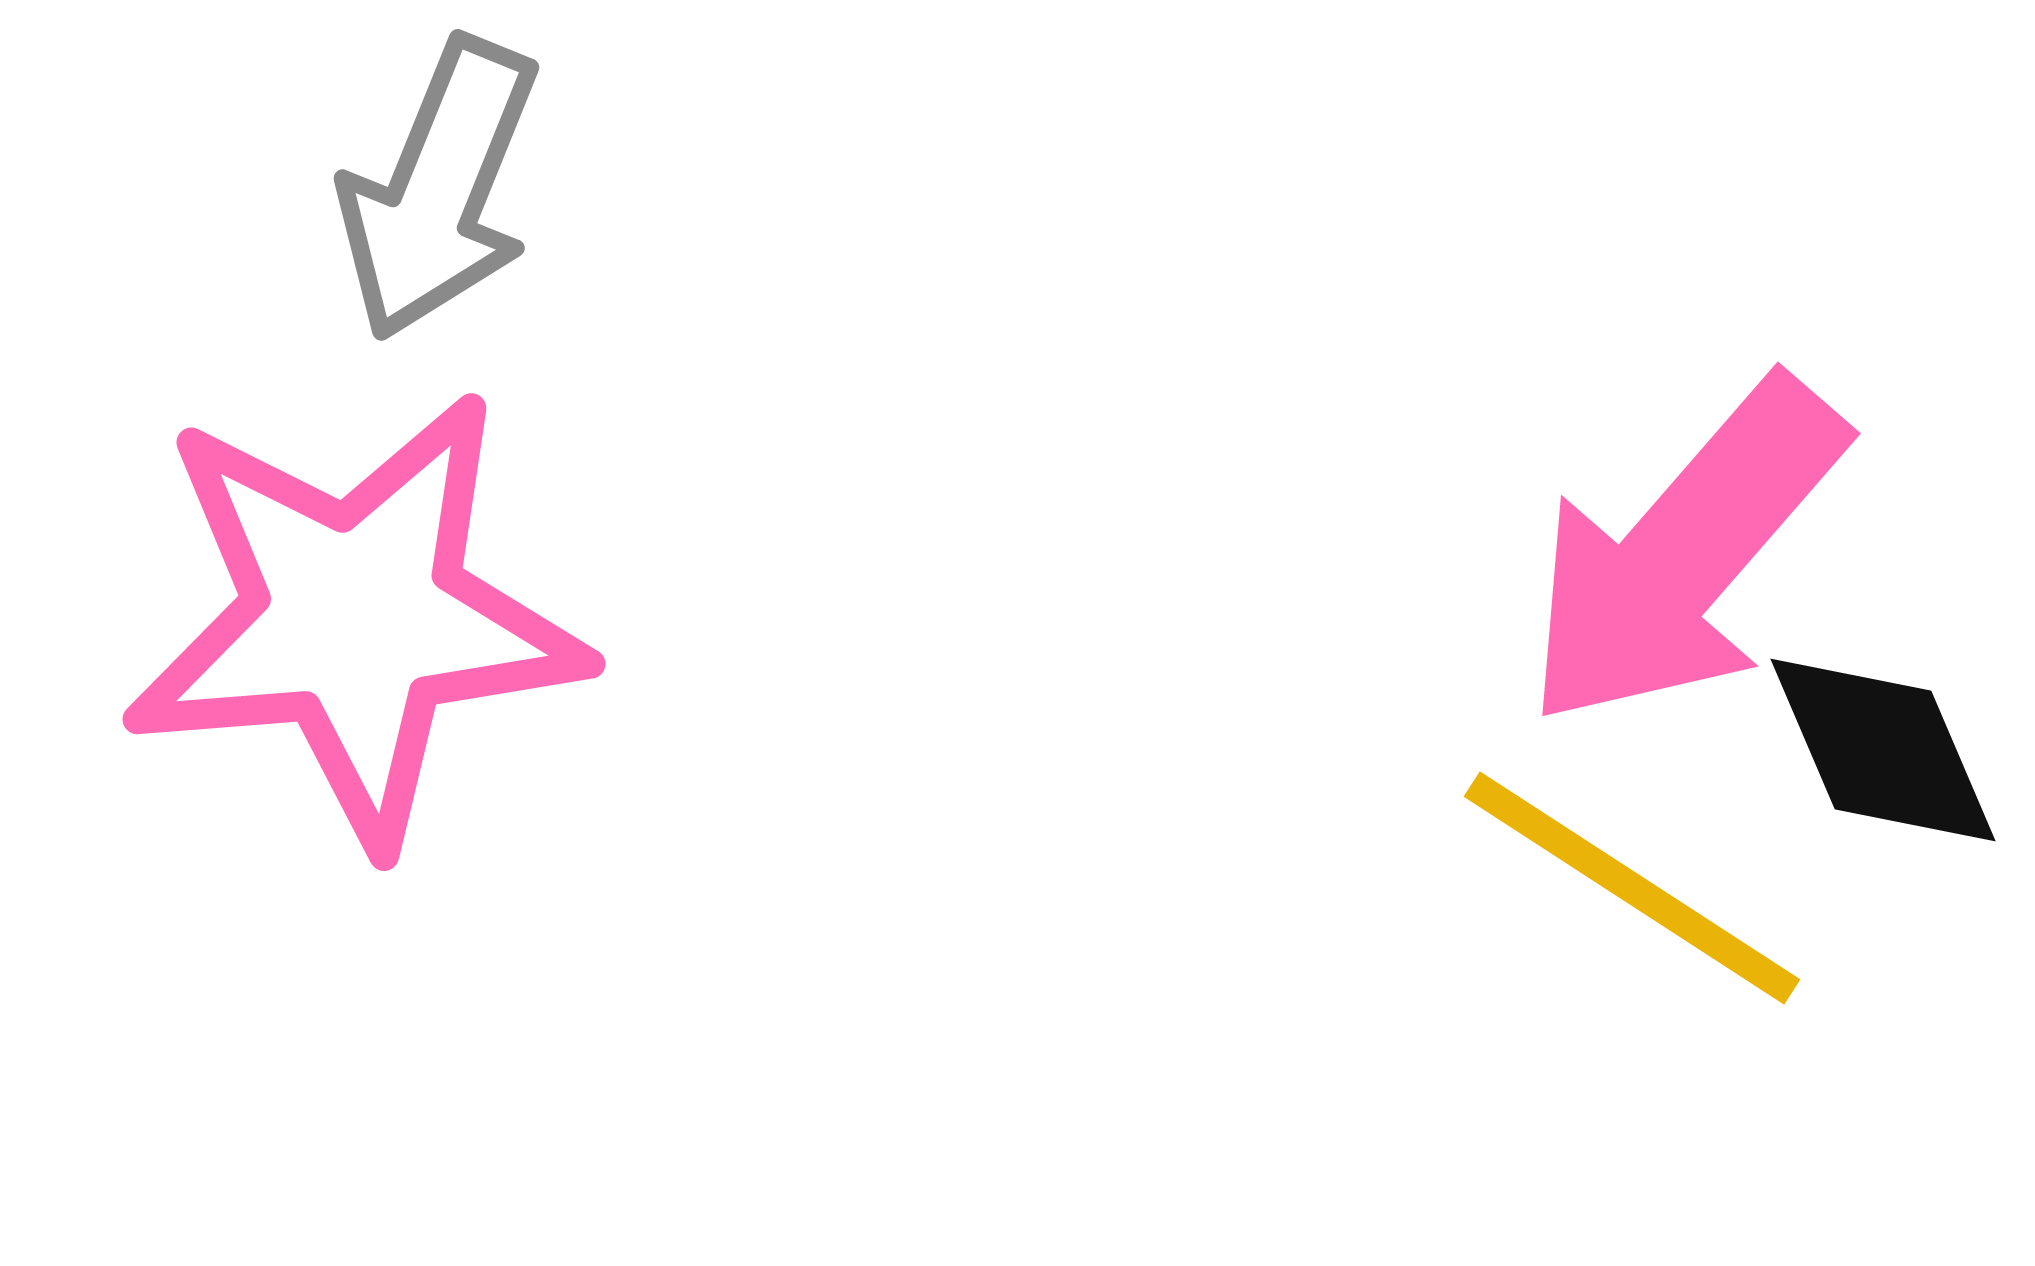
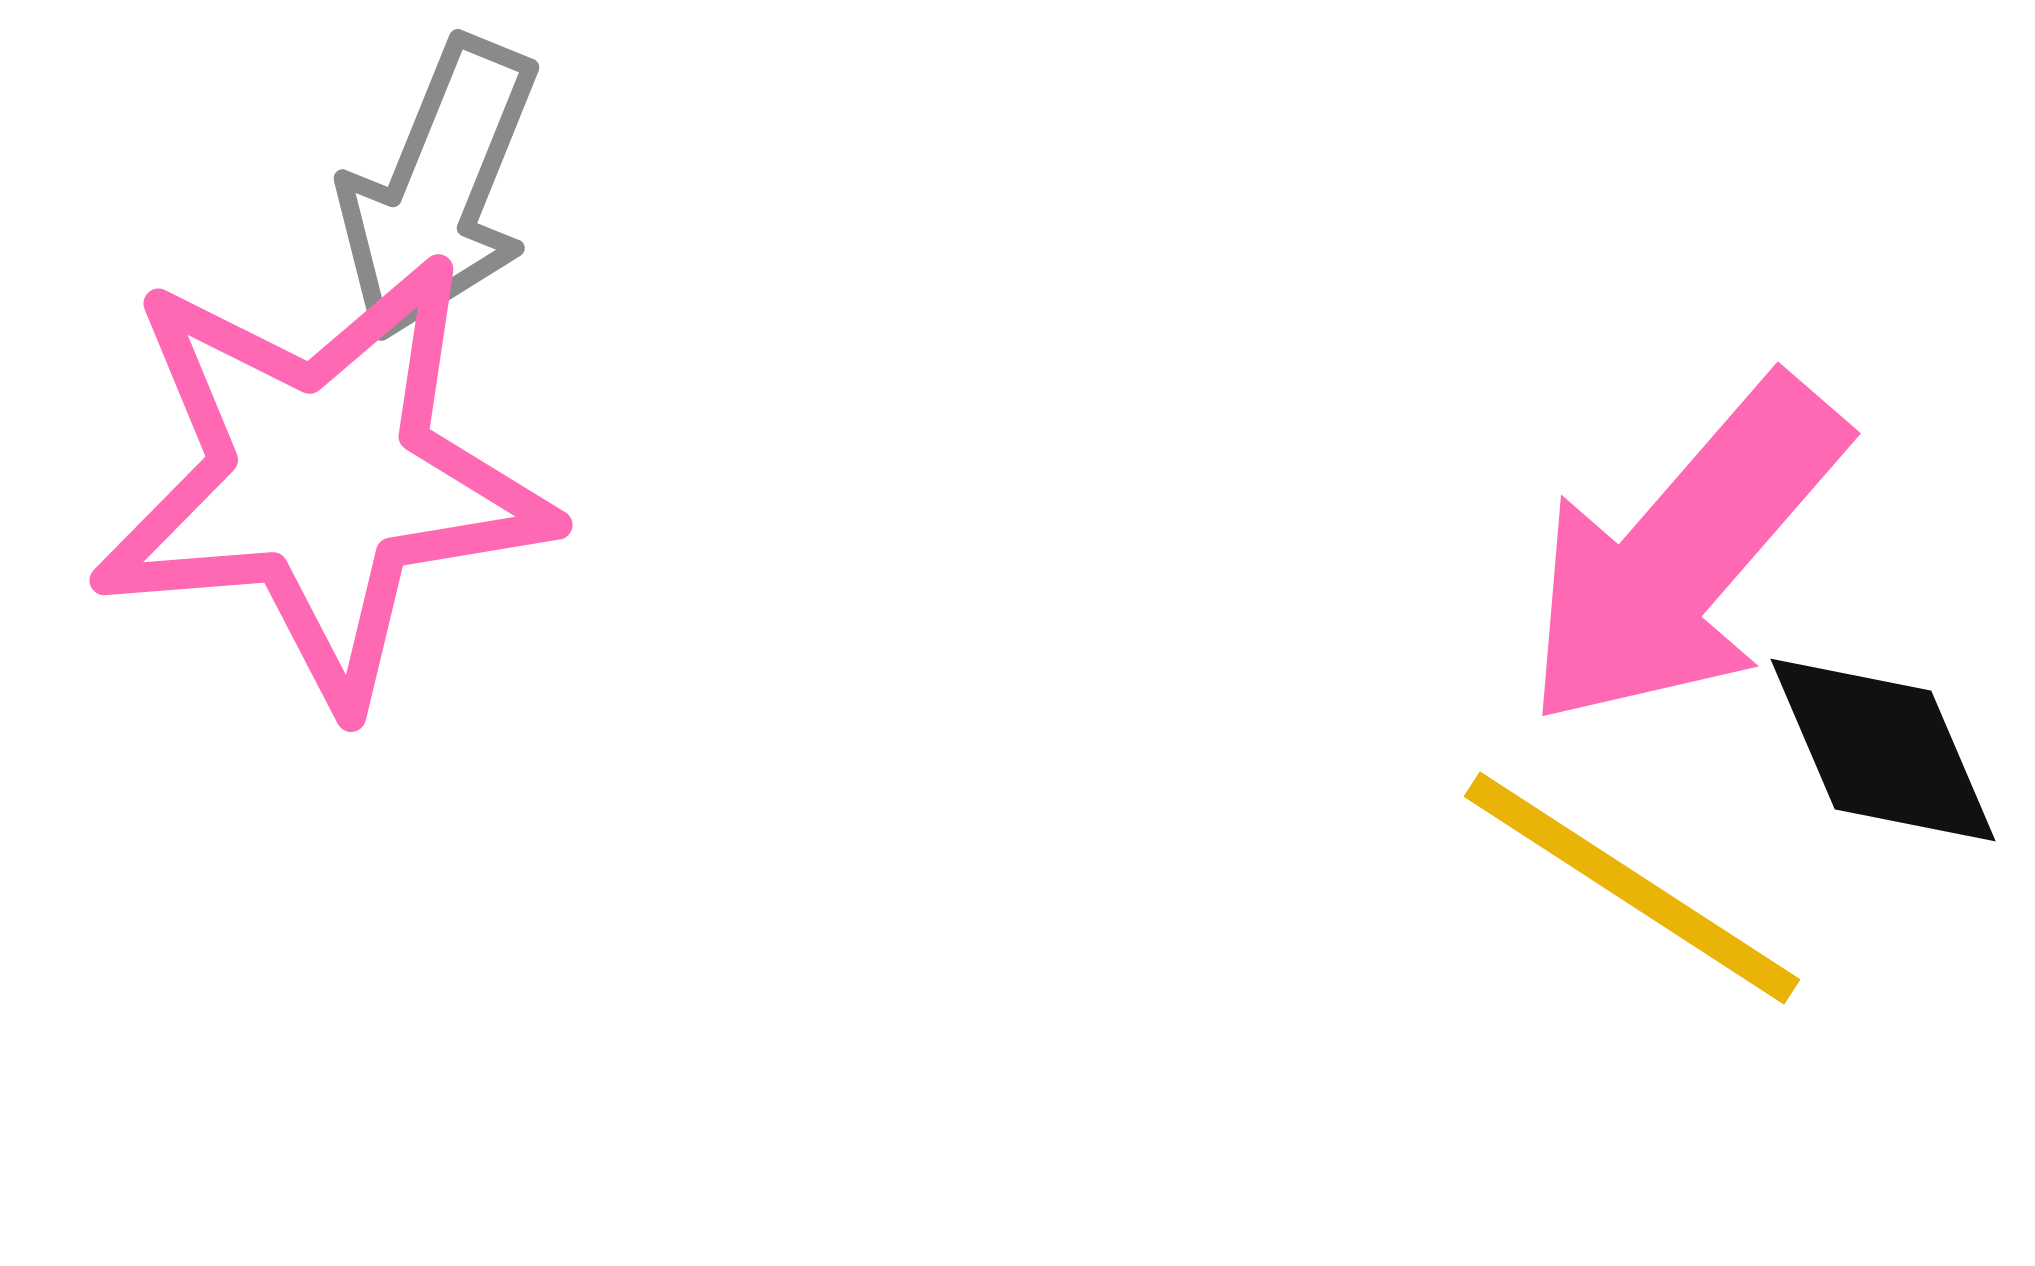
pink star: moved 33 px left, 139 px up
